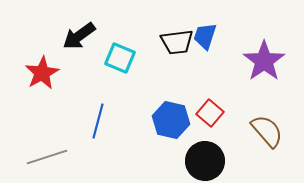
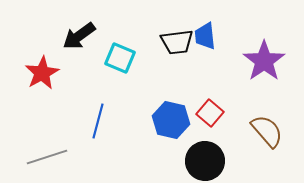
blue trapezoid: rotated 24 degrees counterclockwise
